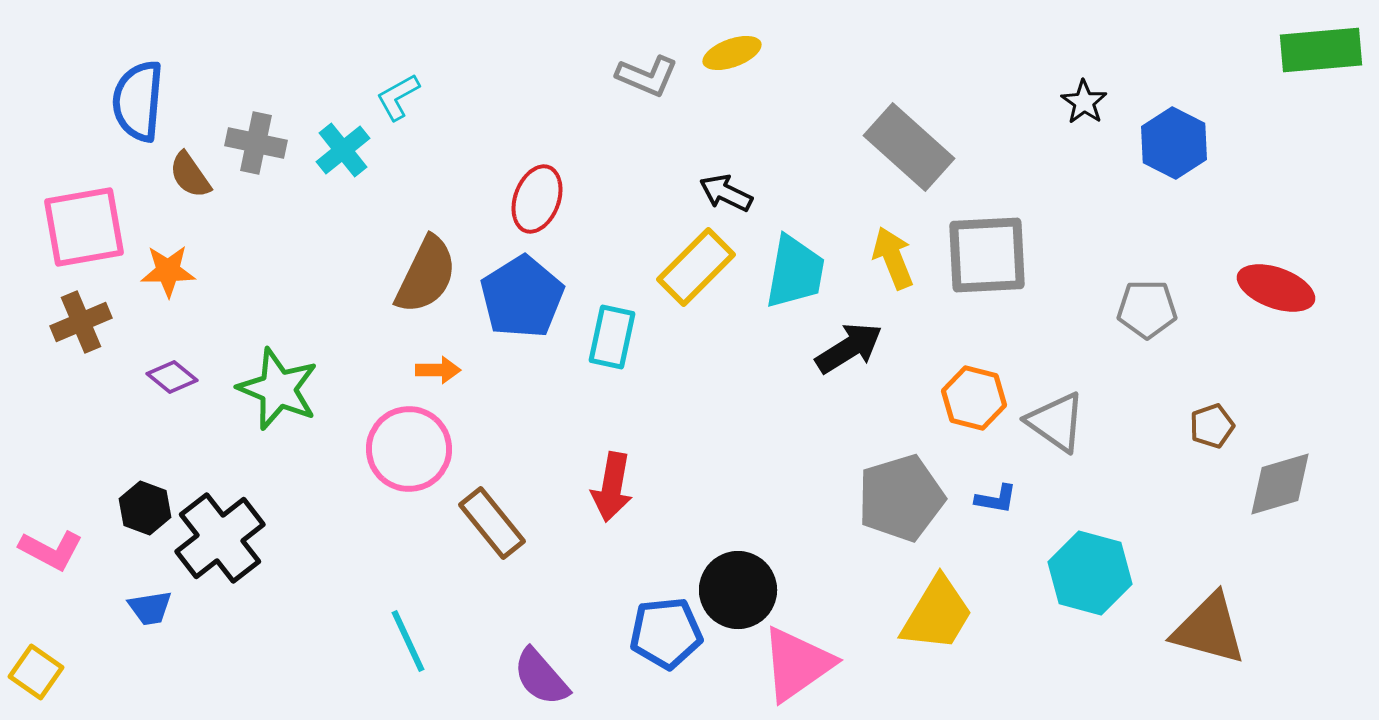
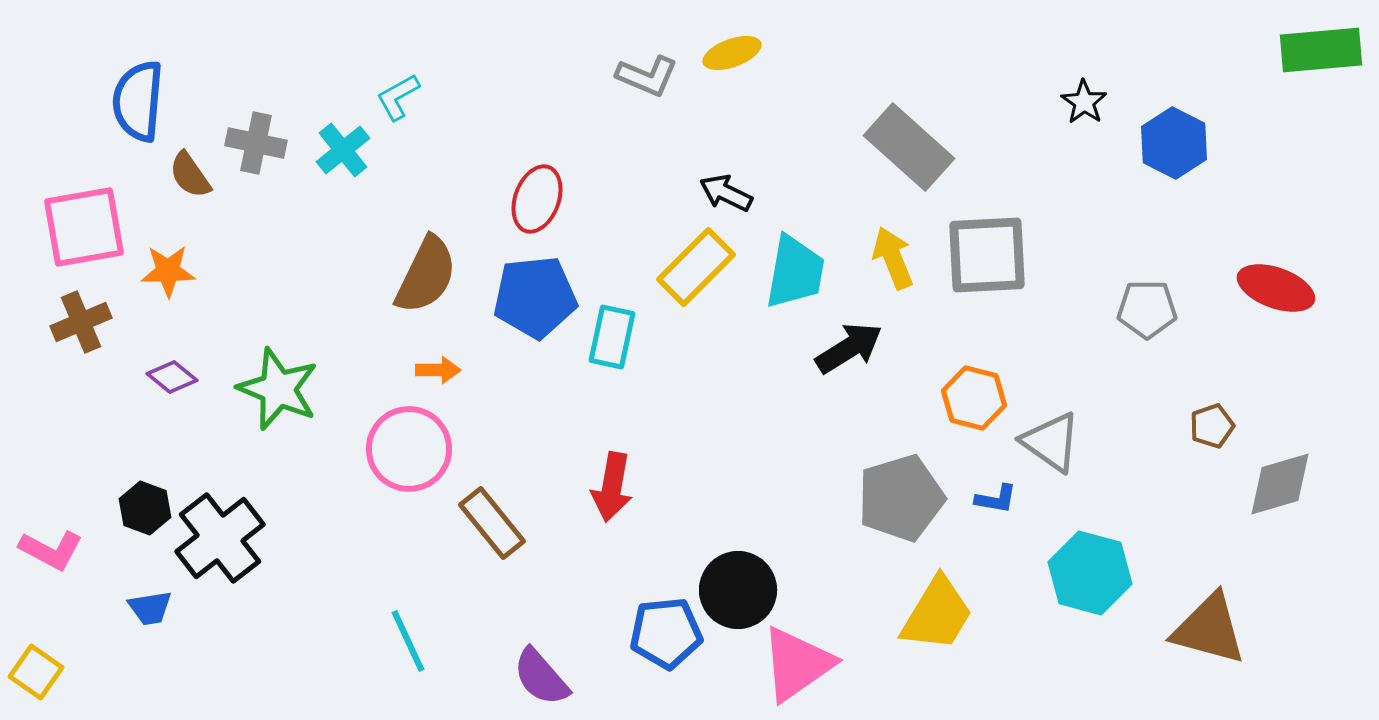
blue pentagon at (522, 297): moved 13 px right; rotated 26 degrees clockwise
gray triangle at (1056, 422): moved 5 px left, 20 px down
